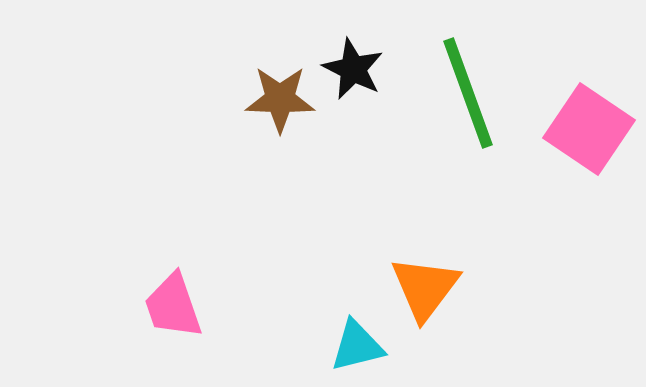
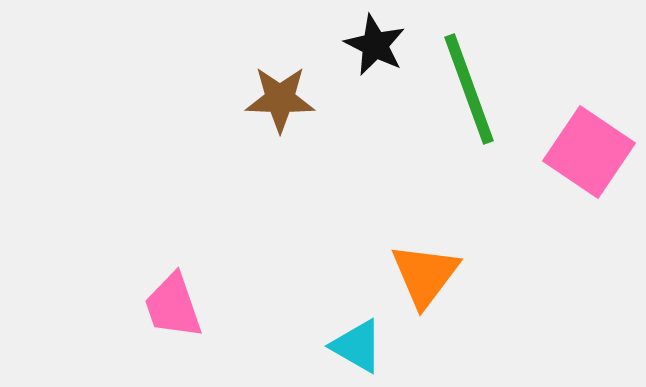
black star: moved 22 px right, 24 px up
green line: moved 1 px right, 4 px up
pink square: moved 23 px down
orange triangle: moved 13 px up
cyan triangle: rotated 44 degrees clockwise
